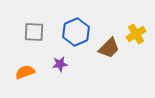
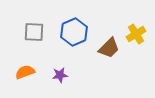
blue hexagon: moved 2 px left
purple star: moved 11 px down
